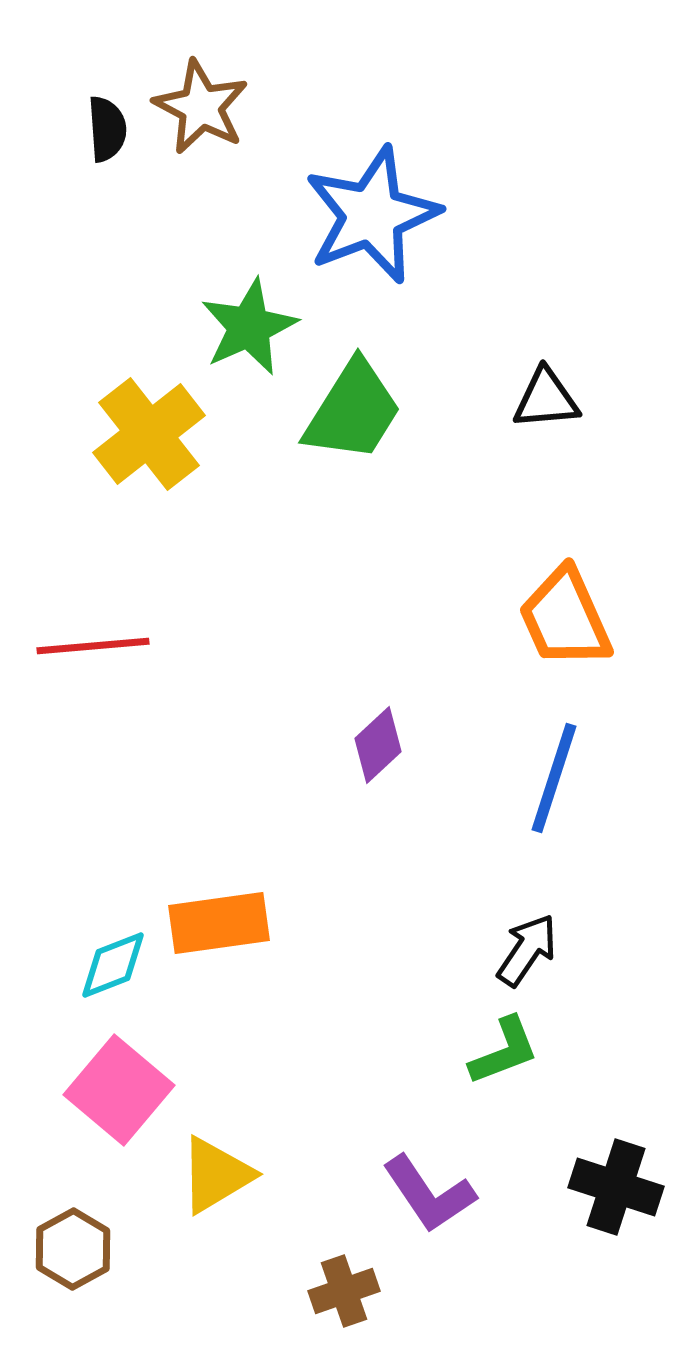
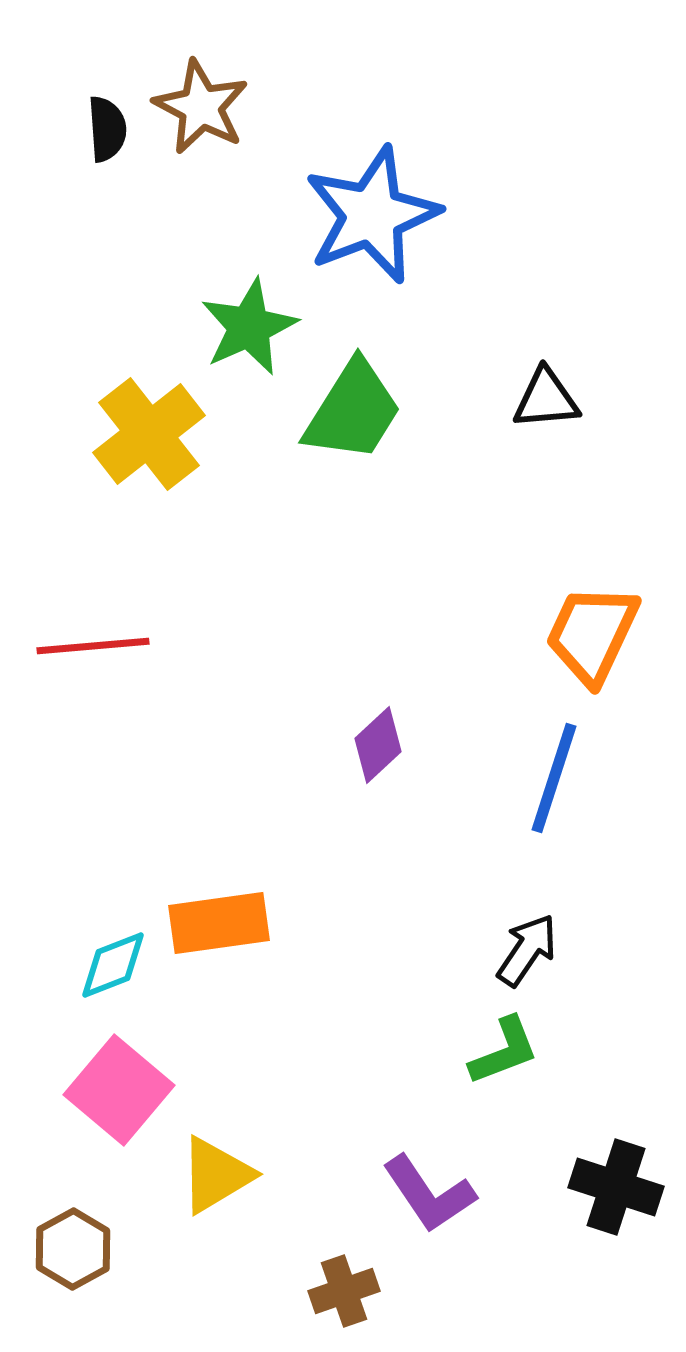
orange trapezoid: moved 27 px right, 16 px down; rotated 49 degrees clockwise
